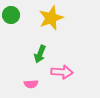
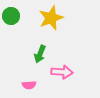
green circle: moved 1 px down
pink semicircle: moved 2 px left, 1 px down
